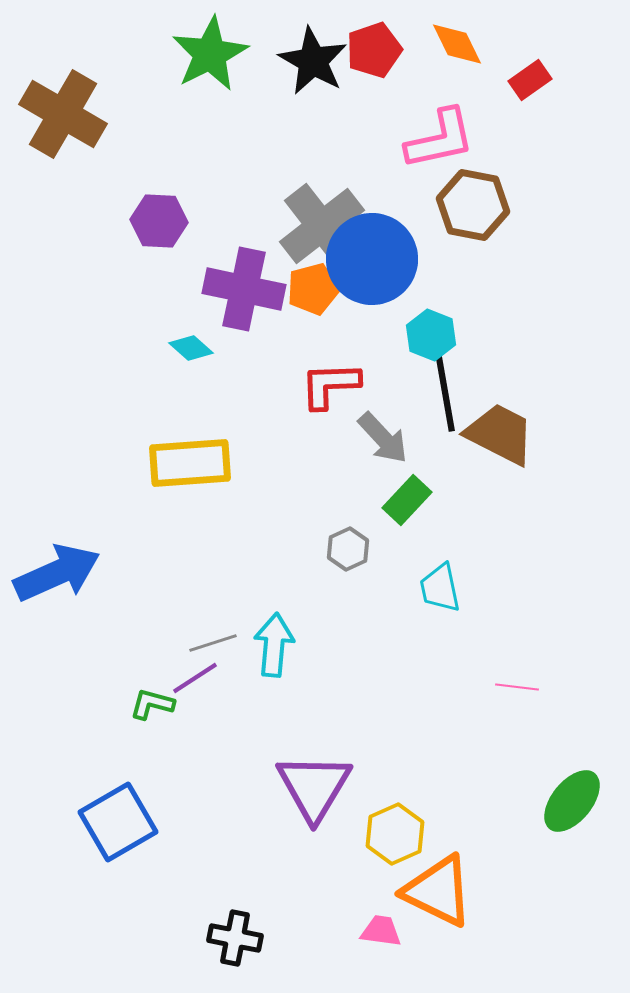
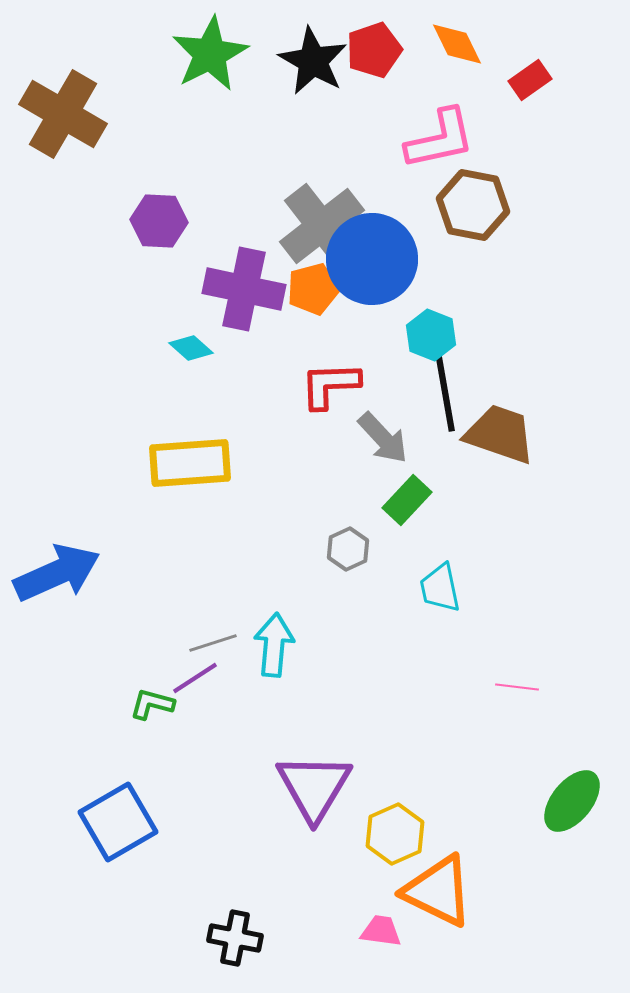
brown trapezoid: rotated 8 degrees counterclockwise
